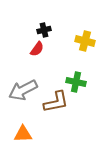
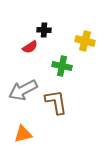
black cross: rotated 16 degrees clockwise
red semicircle: moved 7 px left, 2 px up; rotated 21 degrees clockwise
green cross: moved 14 px left, 16 px up
brown L-shape: rotated 88 degrees counterclockwise
orange triangle: rotated 12 degrees counterclockwise
